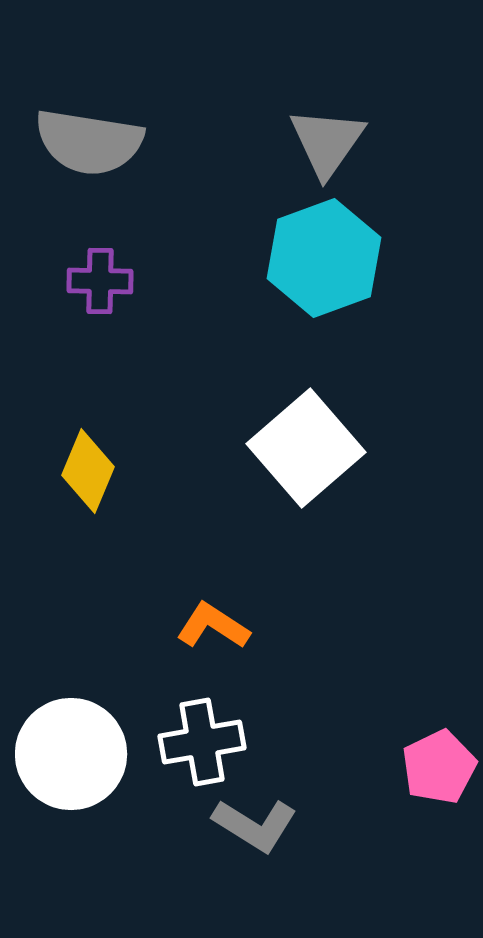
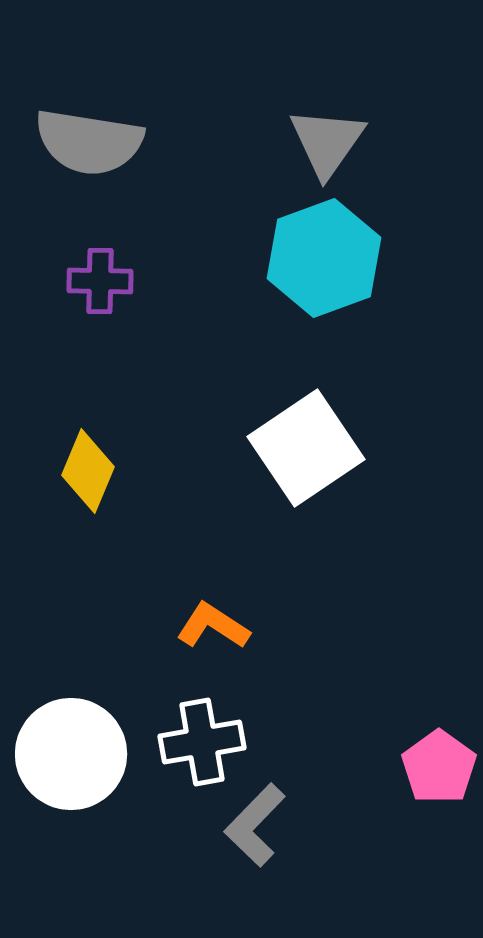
white square: rotated 7 degrees clockwise
pink pentagon: rotated 10 degrees counterclockwise
gray L-shape: rotated 102 degrees clockwise
